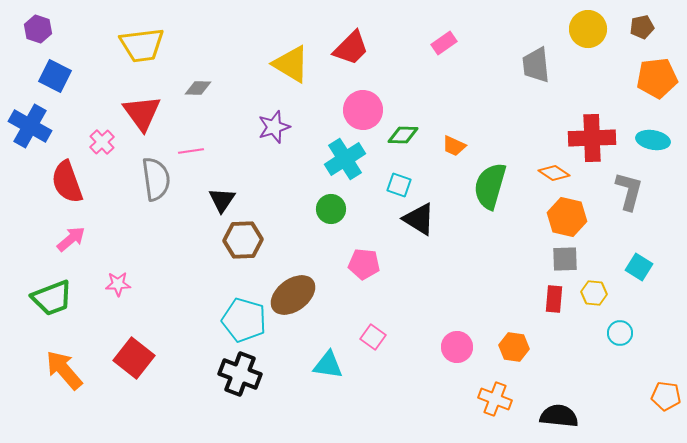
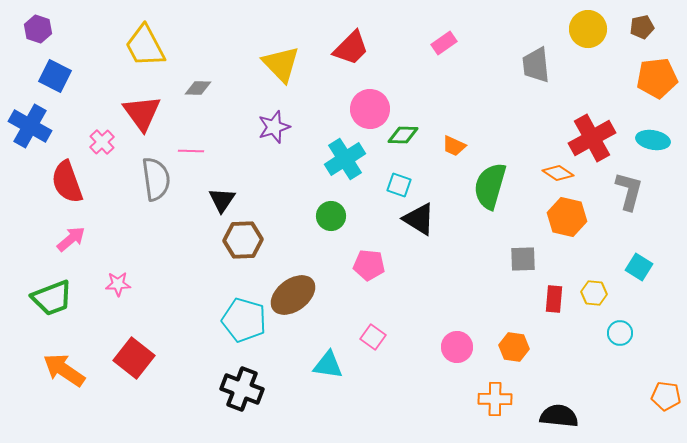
yellow trapezoid at (142, 45): moved 3 px right, 1 px down; rotated 69 degrees clockwise
yellow triangle at (291, 64): moved 10 px left; rotated 15 degrees clockwise
pink circle at (363, 110): moved 7 px right, 1 px up
red cross at (592, 138): rotated 27 degrees counterclockwise
pink line at (191, 151): rotated 10 degrees clockwise
orange diamond at (554, 173): moved 4 px right
green circle at (331, 209): moved 7 px down
gray square at (565, 259): moved 42 px left
pink pentagon at (364, 264): moved 5 px right, 1 px down
orange arrow at (64, 370): rotated 15 degrees counterclockwise
black cross at (240, 374): moved 2 px right, 15 px down
orange cross at (495, 399): rotated 20 degrees counterclockwise
